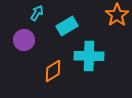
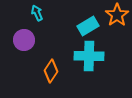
cyan arrow: rotated 56 degrees counterclockwise
cyan rectangle: moved 21 px right
orange diamond: moved 2 px left; rotated 25 degrees counterclockwise
